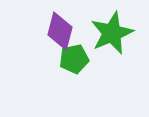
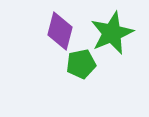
green pentagon: moved 7 px right, 5 px down
